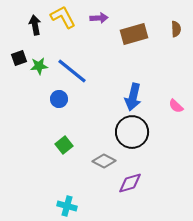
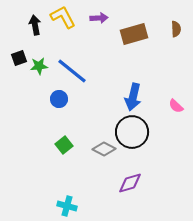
gray diamond: moved 12 px up
